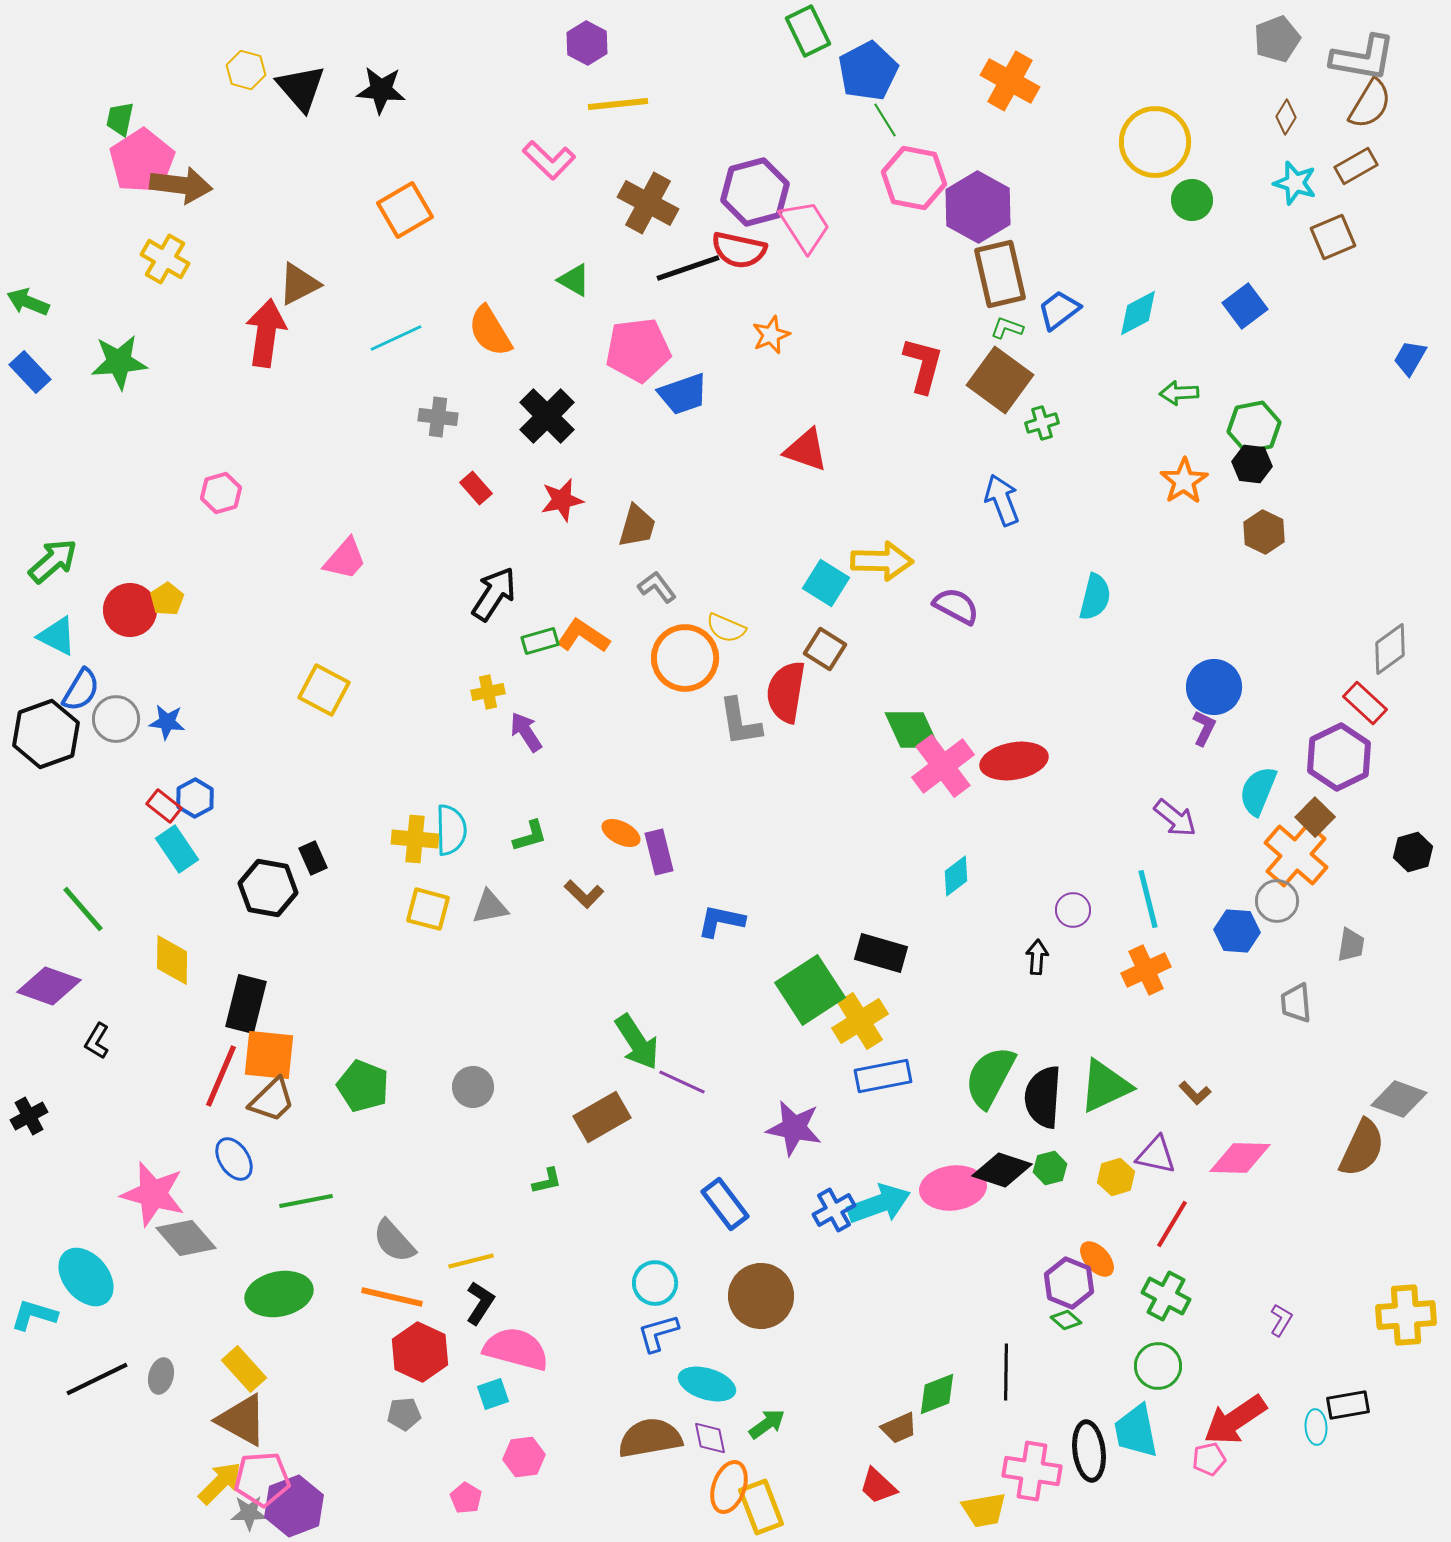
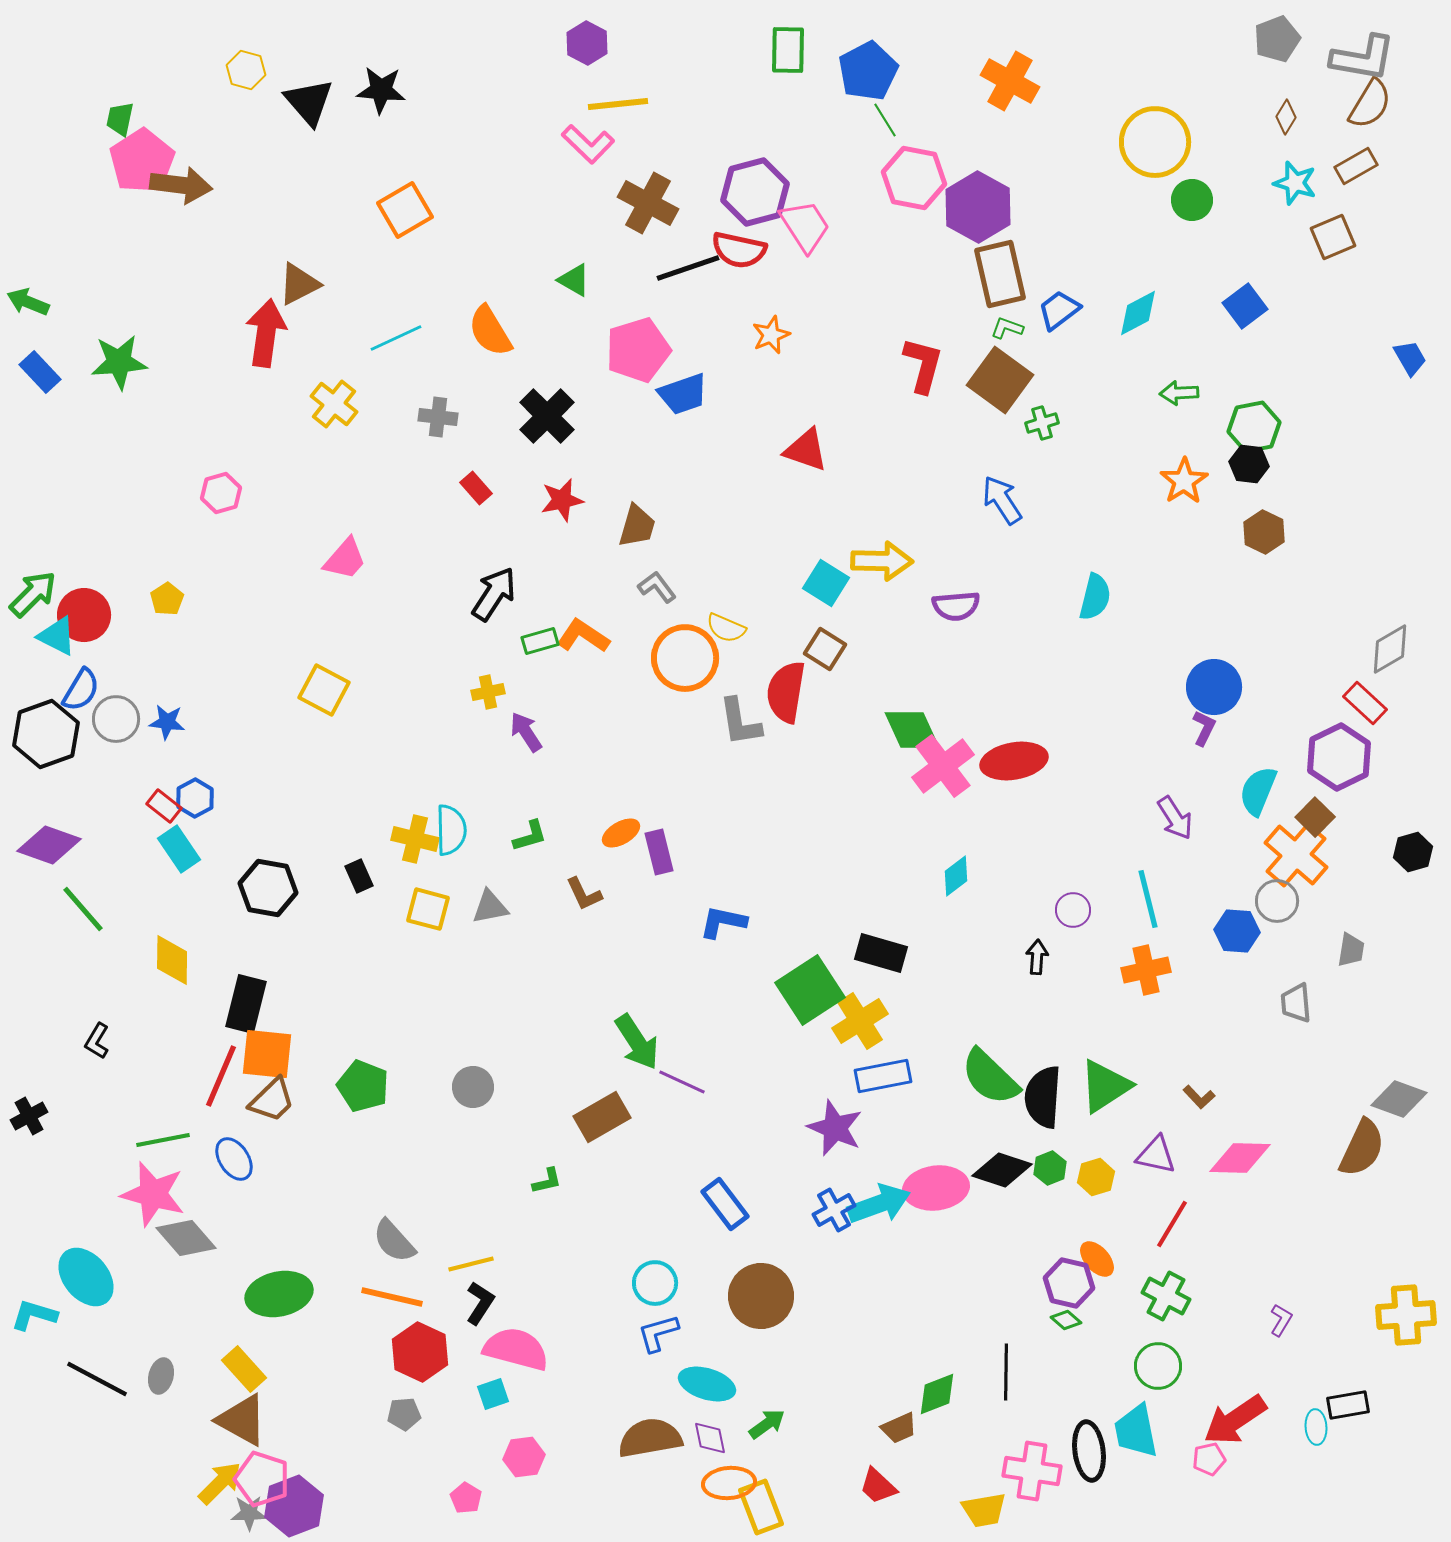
green rectangle at (808, 31): moved 20 px left, 19 px down; rotated 27 degrees clockwise
black triangle at (301, 88): moved 8 px right, 14 px down
pink L-shape at (549, 160): moved 39 px right, 16 px up
yellow cross at (165, 259): moved 169 px right, 145 px down; rotated 9 degrees clockwise
pink pentagon at (638, 350): rotated 10 degrees counterclockwise
blue trapezoid at (1410, 358): rotated 120 degrees clockwise
blue rectangle at (30, 372): moved 10 px right
black hexagon at (1252, 464): moved 3 px left
blue arrow at (1002, 500): rotated 12 degrees counterclockwise
green arrow at (53, 561): moved 20 px left, 33 px down; rotated 4 degrees counterclockwise
purple semicircle at (956, 606): rotated 147 degrees clockwise
red circle at (130, 610): moved 46 px left, 5 px down
gray diamond at (1390, 649): rotated 6 degrees clockwise
purple arrow at (1175, 818): rotated 18 degrees clockwise
orange ellipse at (621, 833): rotated 57 degrees counterclockwise
yellow cross at (415, 839): rotated 9 degrees clockwise
cyan rectangle at (177, 849): moved 2 px right
black rectangle at (313, 858): moved 46 px right, 18 px down
brown L-shape at (584, 894): rotated 21 degrees clockwise
blue L-shape at (721, 921): moved 2 px right, 1 px down
gray trapezoid at (1351, 945): moved 5 px down
orange cross at (1146, 970): rotated 12 degrees clockwise
purple diamond at (49, 986): moved 141 px up
orange square at (269, 1055): moved 2 px left, 1 px up
green semicircle at (990, 1077): rotated 74 degrees counterclockwise
green triangle at (1105, 1086): rotated 8 degrees counterclockwise
brown L-shape at (1195, 1093): moved 4 px right, 4 px down
purple star at (794, 1128): moved 41 px right; rotated 12 degrees clockwise
green hexagon at (1050, 1168): rotated 8 degrees counterclockwise
yellow hexagon at (1116, 1177): moved 20 px left
pink ellipse at (953, 1188): moved 17 px left
green line at (306, 1201): moved 143 px left, 61 px up
yellow line at (471, 1261): moved 3 px down
purple hexagon at (1069, 1283): rotated 9 degrees counterclockwise
black line at (97, 1379): rotated 54 degrees clockwise
pink pentagon at (262, 1479): rotated 22 degrees clockwise
orange ellipse at (729, 1487): moved 4 px up; rotated 66 degrees clockwise
